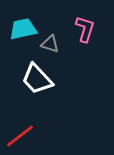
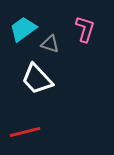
cyan trapezoid: rotated 24 degrees counterclockwise
red line: moved 5 px right, 4 px up; rotated 24 degrees clockwise
